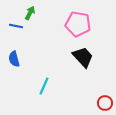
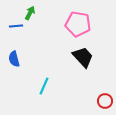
blue line: rotated 16 degrees counterclockwise
red circle: moved 2 px up
